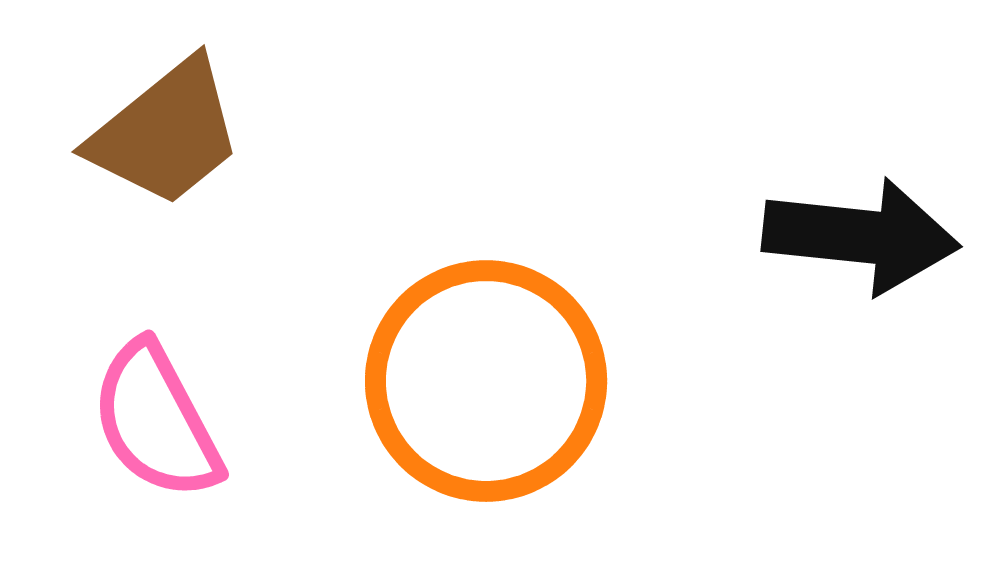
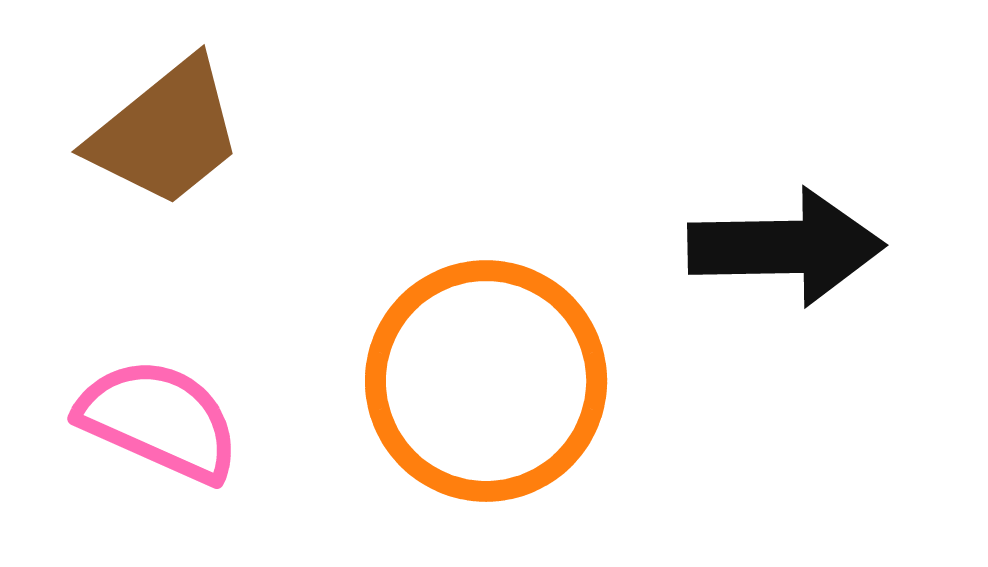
black arrow: moved 75 px left, 11 px down; rotated 7 degrees counterclockwise
pink semicircle: moved 3 px right, 1 px up; rotated 142 degrees clockwise
